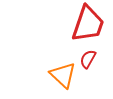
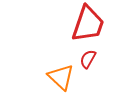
orange triangle: moved 2 px left, 2 px down
